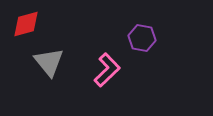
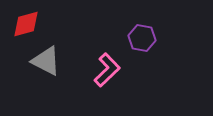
gray triangle: moved 3 px left, 1 px up; rotated 24 degrees counterclockwise
